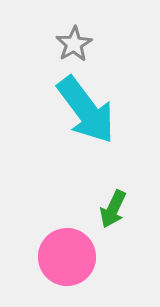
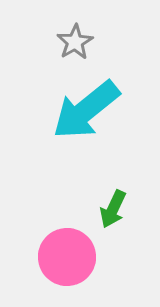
gray star: moved 1 px right, 2 px up
cyan arrow: rotated 88 degrees clockwise
